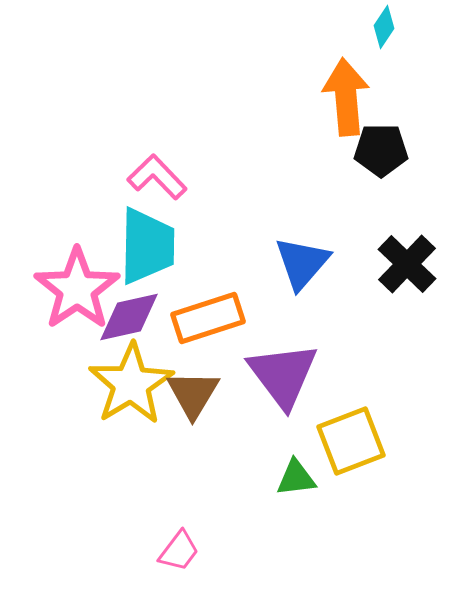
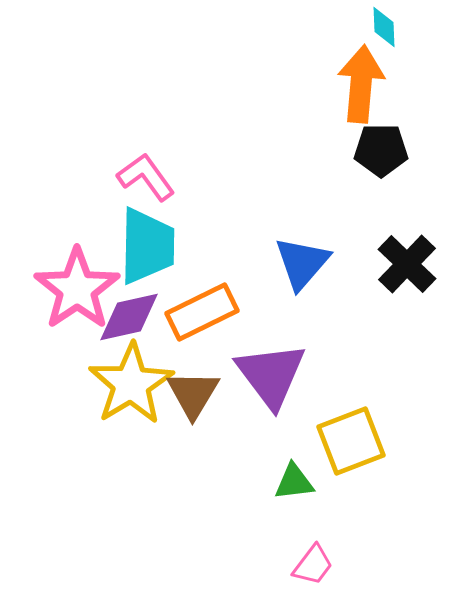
cyan diamond: rotated 36 degrees counterclockwise
orange arrow: moved 15 px right, 13 px up; rotated 10 degrees clockwise
pink L-shape: moved 11 px left; rotated 8 degrees clockwise
orange rectangle: moved 6 px left, 6 px up; rotated 8 degrees counterclockwise
purple triangle: moved 12 px left
green triangle: moved 2 px left, 4 px down
pink trapezoid: moved 134 px right, 14 px down
